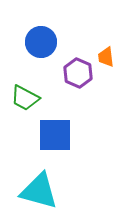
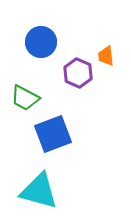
orange trapezoid: moved 1 px up
blue square: moved 2 px left, 1 px up; rotated 21 degrees counterclockwise
